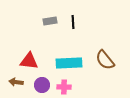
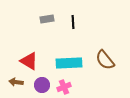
gray rectangle: moved 3 px left, 2 px up
red triangle: rotated 24 degrees clockwise
pink cross: rotated 24 degrees counterclockwise
